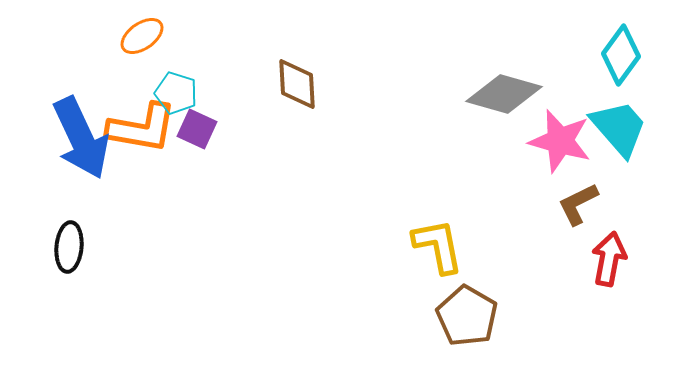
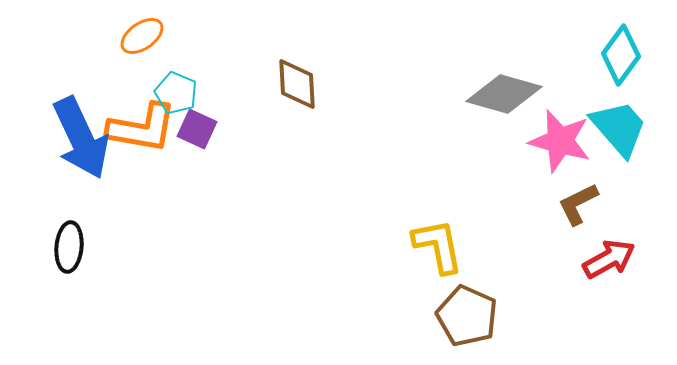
cyan pentagon: rotated 6 degrees clockwise
red arrow: rotated 50 degrees clockwise
brown pentagon: rotated 6 degrees counterclockwise
